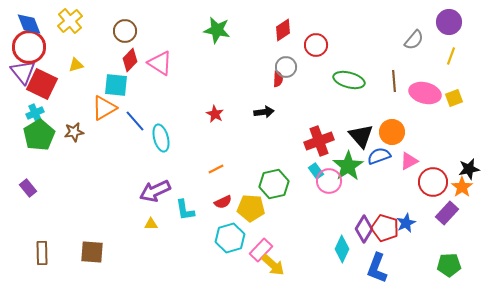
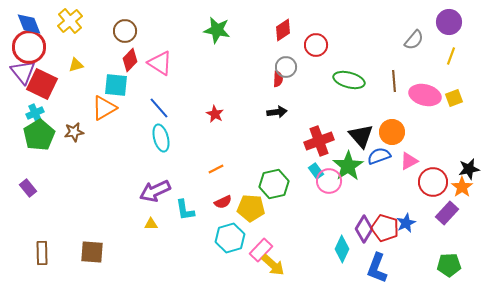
pink ellipse at (425, 93): moved 2 px down
black arrow at (264, 112): moved 13 px right
blue line at (135, 121): moved 24 px right, 13 px up
